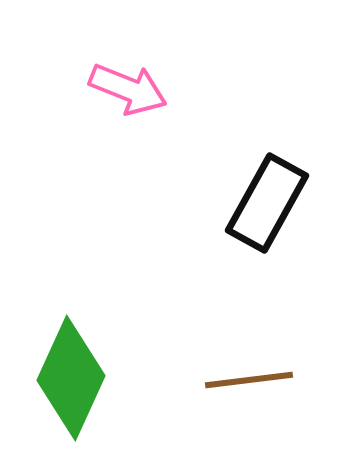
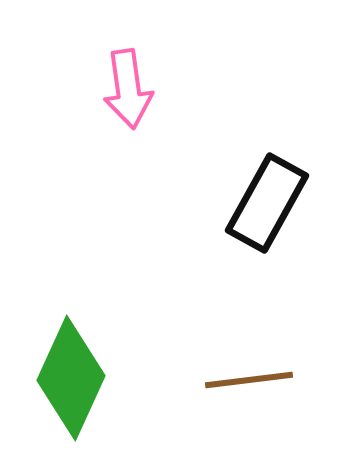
pink arrow: rotated 60 degrees clockwise
